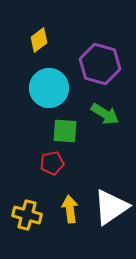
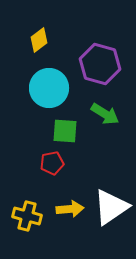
yellow arrow: rotated 92 degrees clockwise
yellow cross: moved 1 px down
